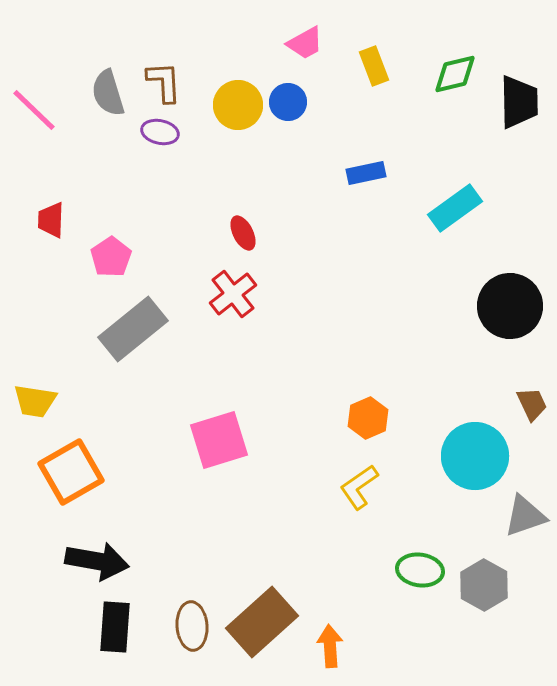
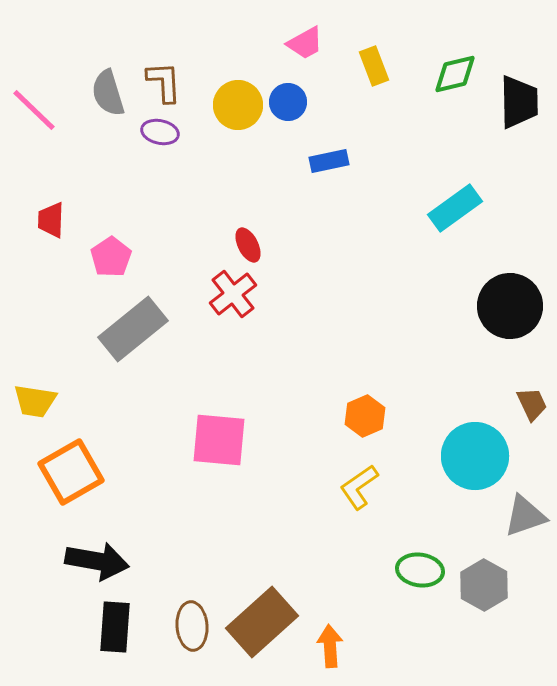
blue rectangle: moved 37 px left, 12 px up
red ellipse: moved 5 px right, 12 px down
orange hexagon: moved 3 px left, 2 px up
pink square: rotated 22 degrees clockwise
